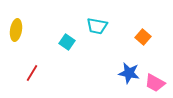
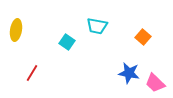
pink trapezoid: rotated 15 degrees clockwise
